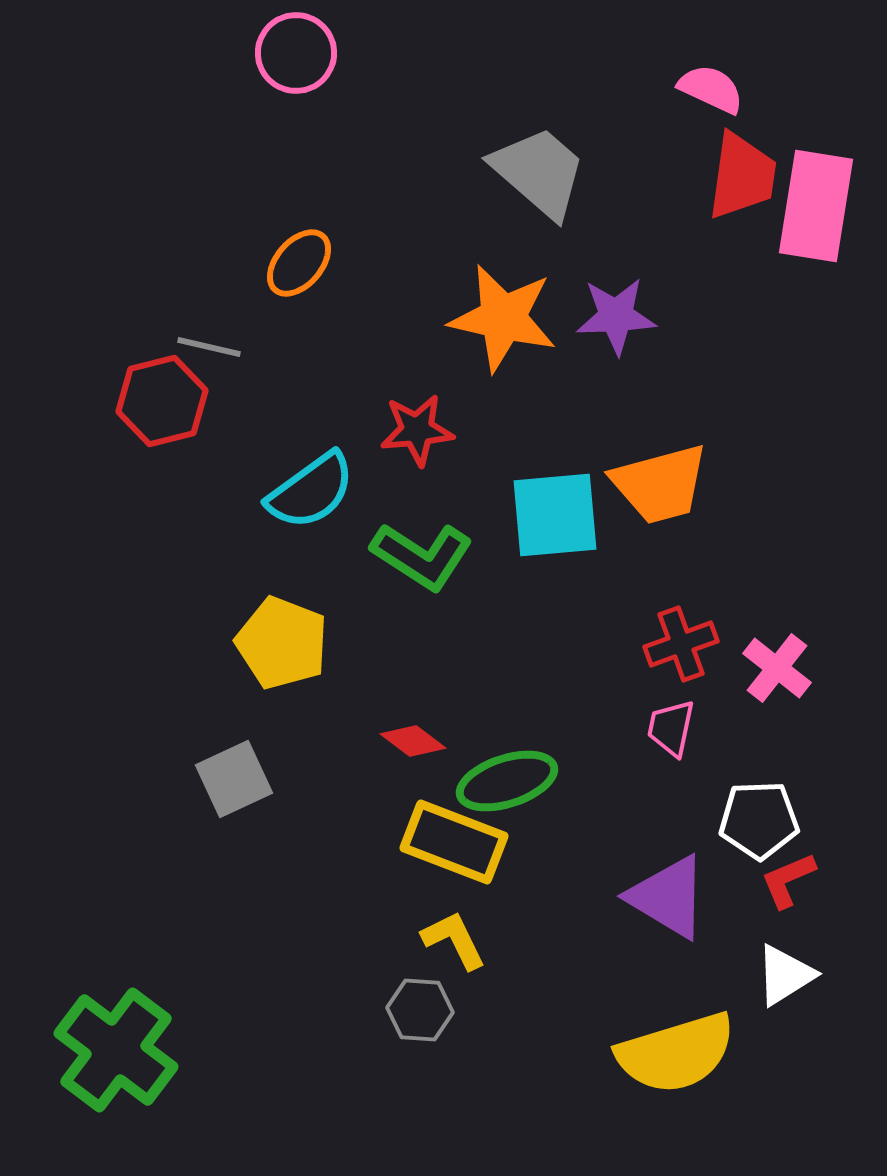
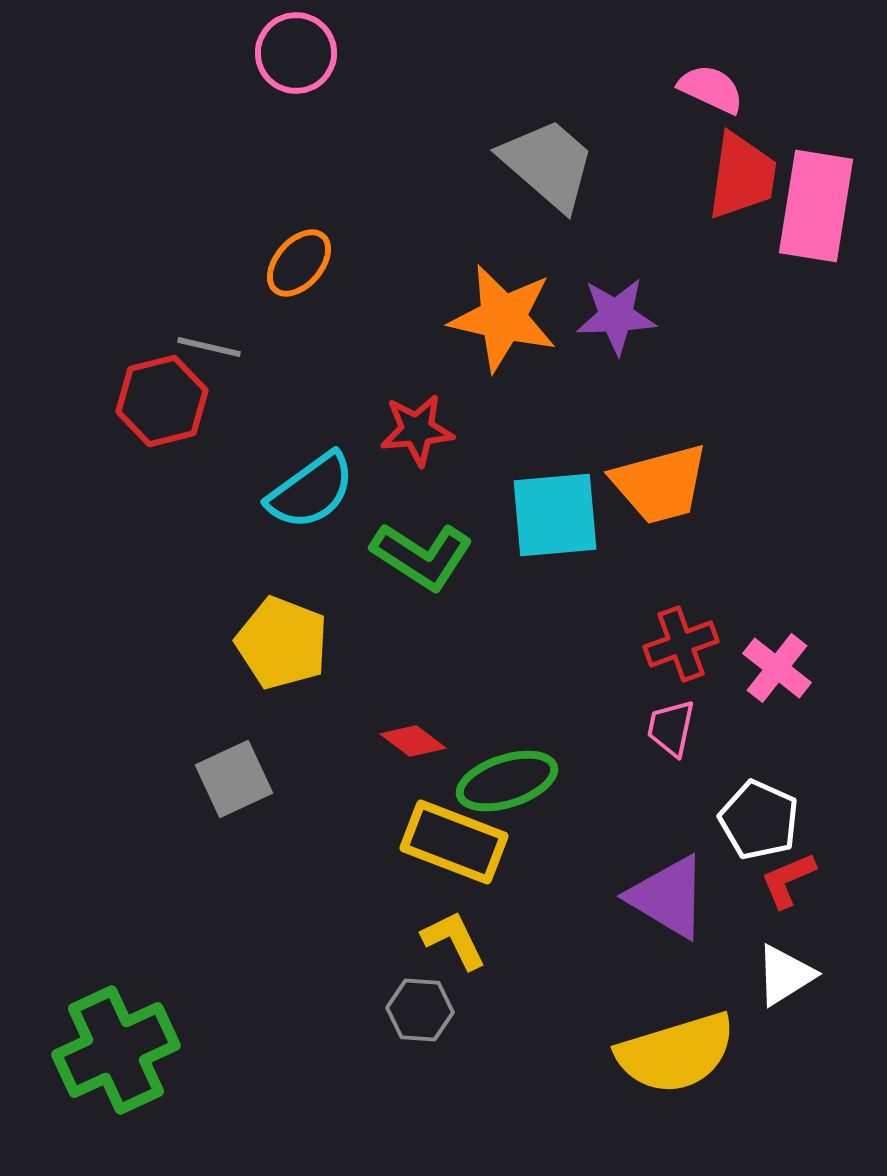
gray trapezoid: moved 9 px right, 8 px up
white pentagon: rotated 26 degrees clockwise
green cross: rotated 28 degrees clockwise
